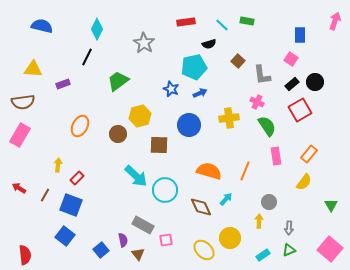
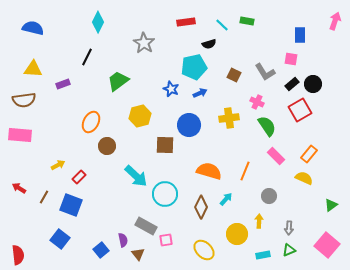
blue semicircle at (42, 26): moved 9 px left, 2 px down
cyan diamond at (97, 29): moved 1 px right, 7 px up
pink square at (291, 59): rotated 24 degrees counterclockwise
brown square at (238, 61): moved 4 px left, 14 px down; rotated 16 degrees counterclockwise
gray L-shape at (262, 75): moved 3 px right, 3 px up; rotated 25 degrees counterclockwise
black circle at (315, 82): moved 2 px left, 2 px down
brown semicircle at (23, 102): moved 1 px right, 2 px up
orange ellipse at (80, 126): moved 11 px right, 4 px up
brown circle at (118, 134): moved 11 px left, 12 px down
pink rectangle at (20, 135): rotated 65 degrees clockwise
brown square at (159, 145): moved 6 px right
pink rectangle at (276, 156): rotated 36 degrees counterclockwise
yellow arrow at (58, 165): rotated 56 degrees clockwise
red rectangle at (77, 178): moved 2 px right, 1 px up
yellow semicircle at (304, 182): moved 4 px up; rotated 102 degrees counterclockwise
cyan circle at (165, 190): moved 4 px down
brown line at (45, 195): moved 1 px left, 2 px down
gray circle at (269, 202): moved 6 px up
green triangle at (331, 205): rotated 24 degrees clockwise
brown diamond at (201, 207): rotated 50 degrees clockwise
gray rectangle at (143, 225): moved 3 px right, 1 px down
blue square at (65, 236): moved 5 px left, 3 px down
yellow circle at (230, 238): moved 7 px right, 4 px up
pink square at (330, 249): moved 3 px left, 4 px up
red semicircle at (25, 255): moved 7 px left
cyan rectangle at (263, 255): rotated 24 degrees clockwise
